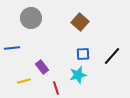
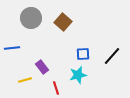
brown square: moved 17 px left
yellow line: moved 1 px right, 1 px up
